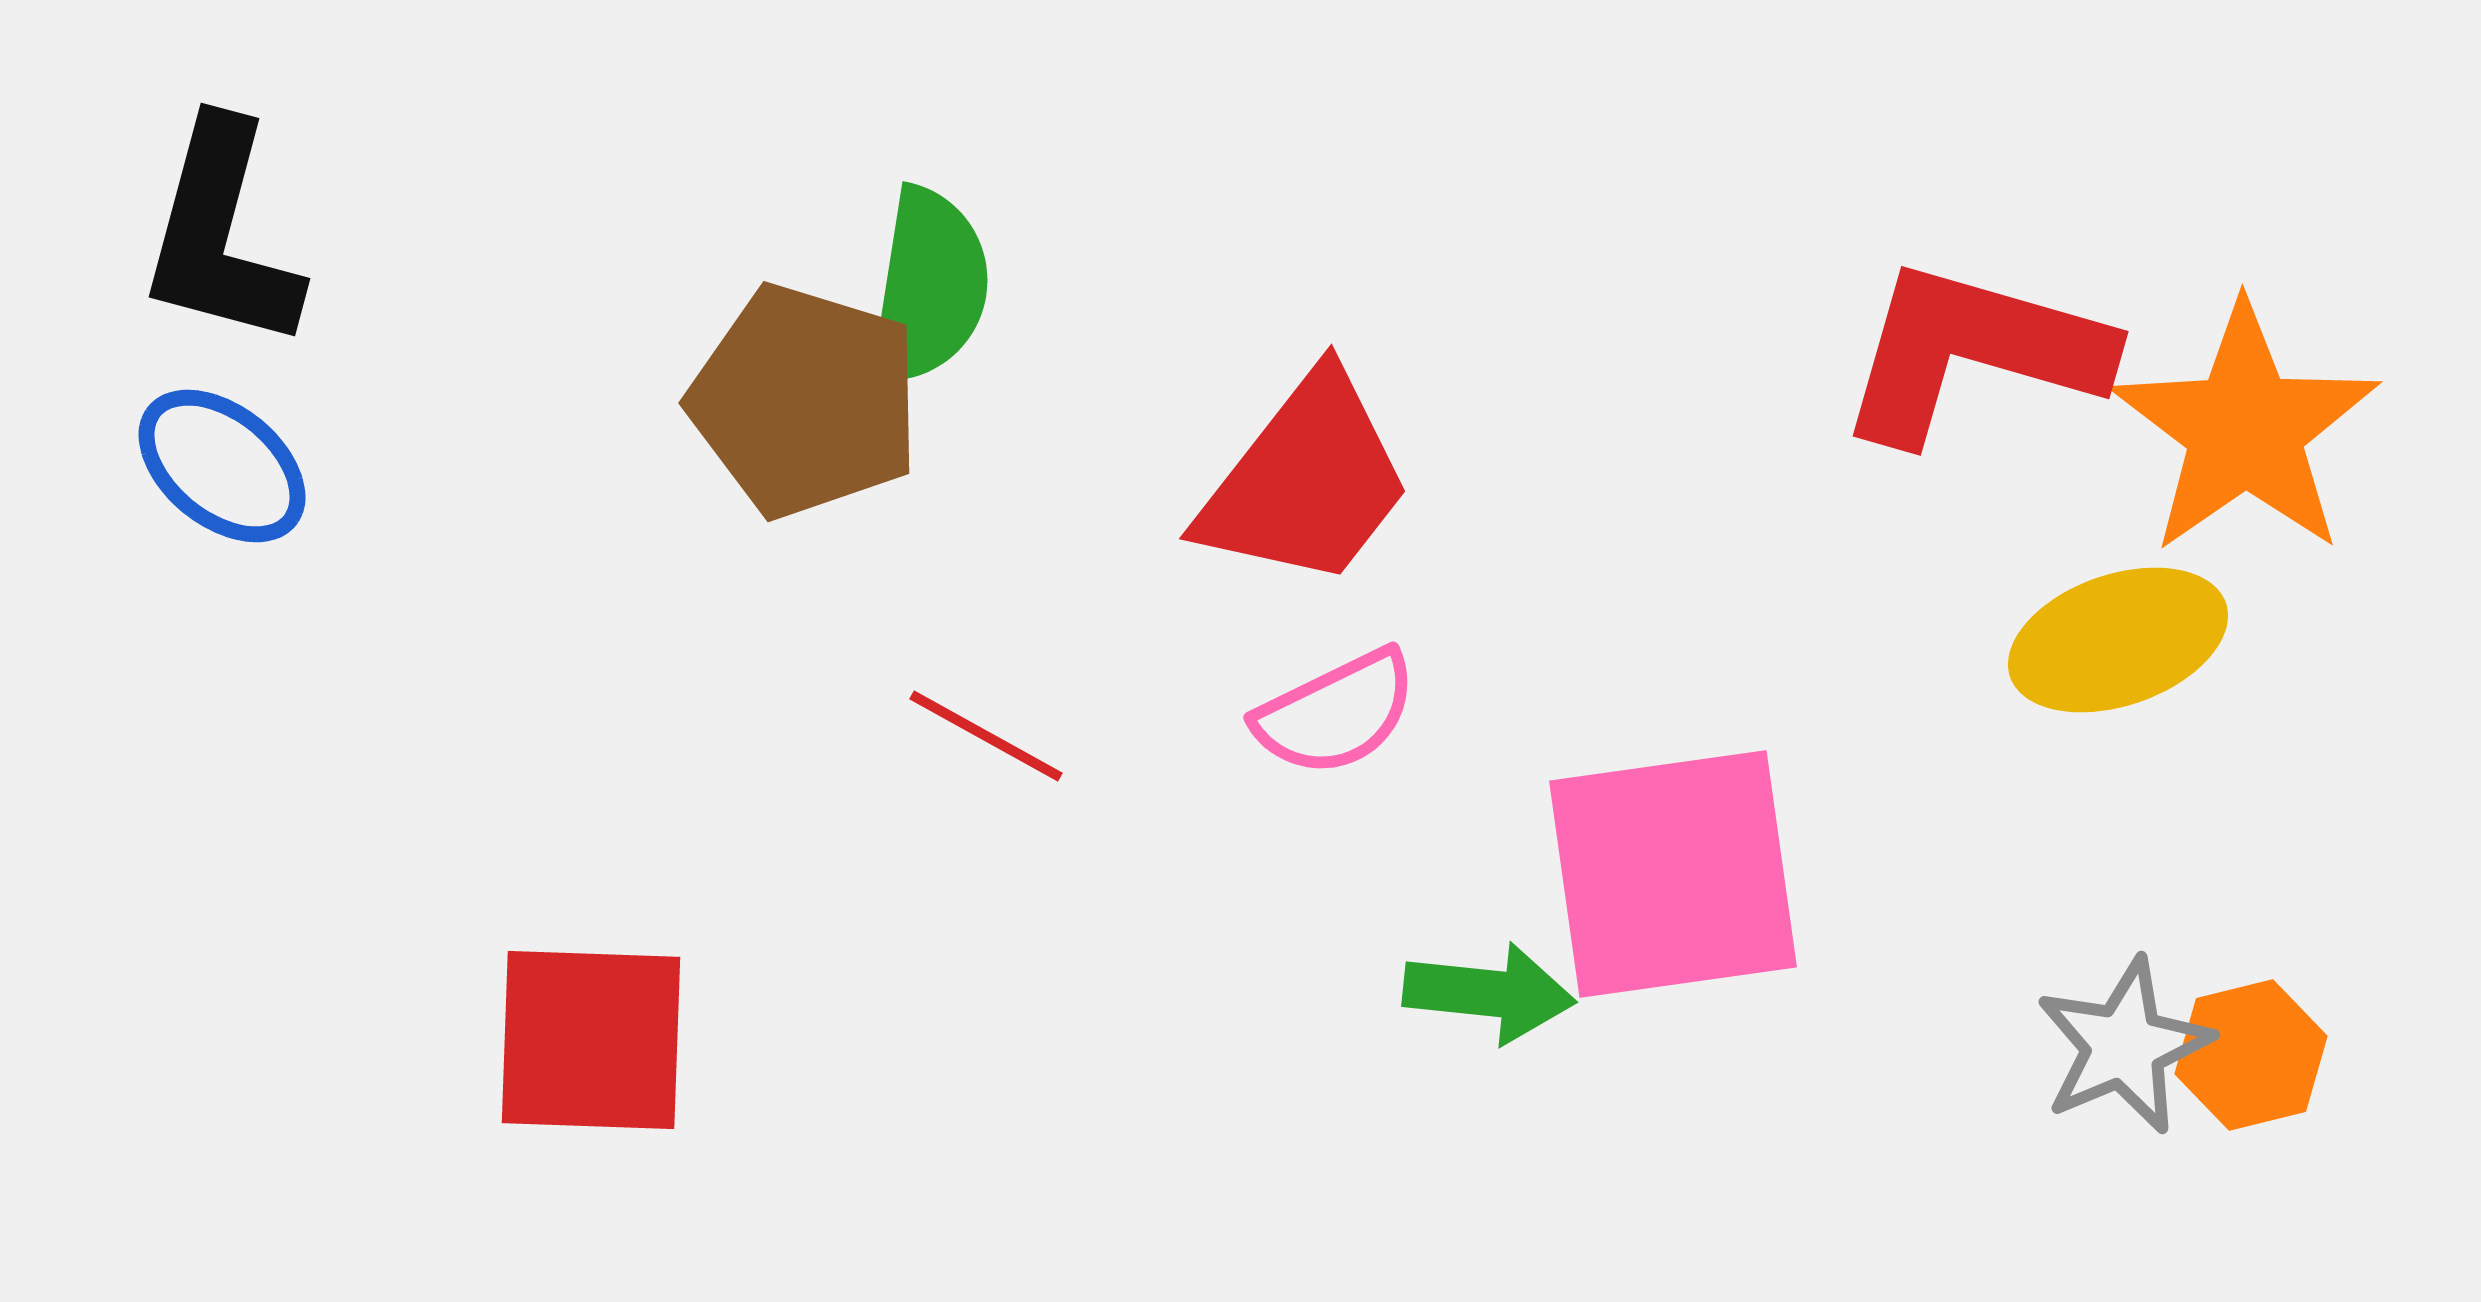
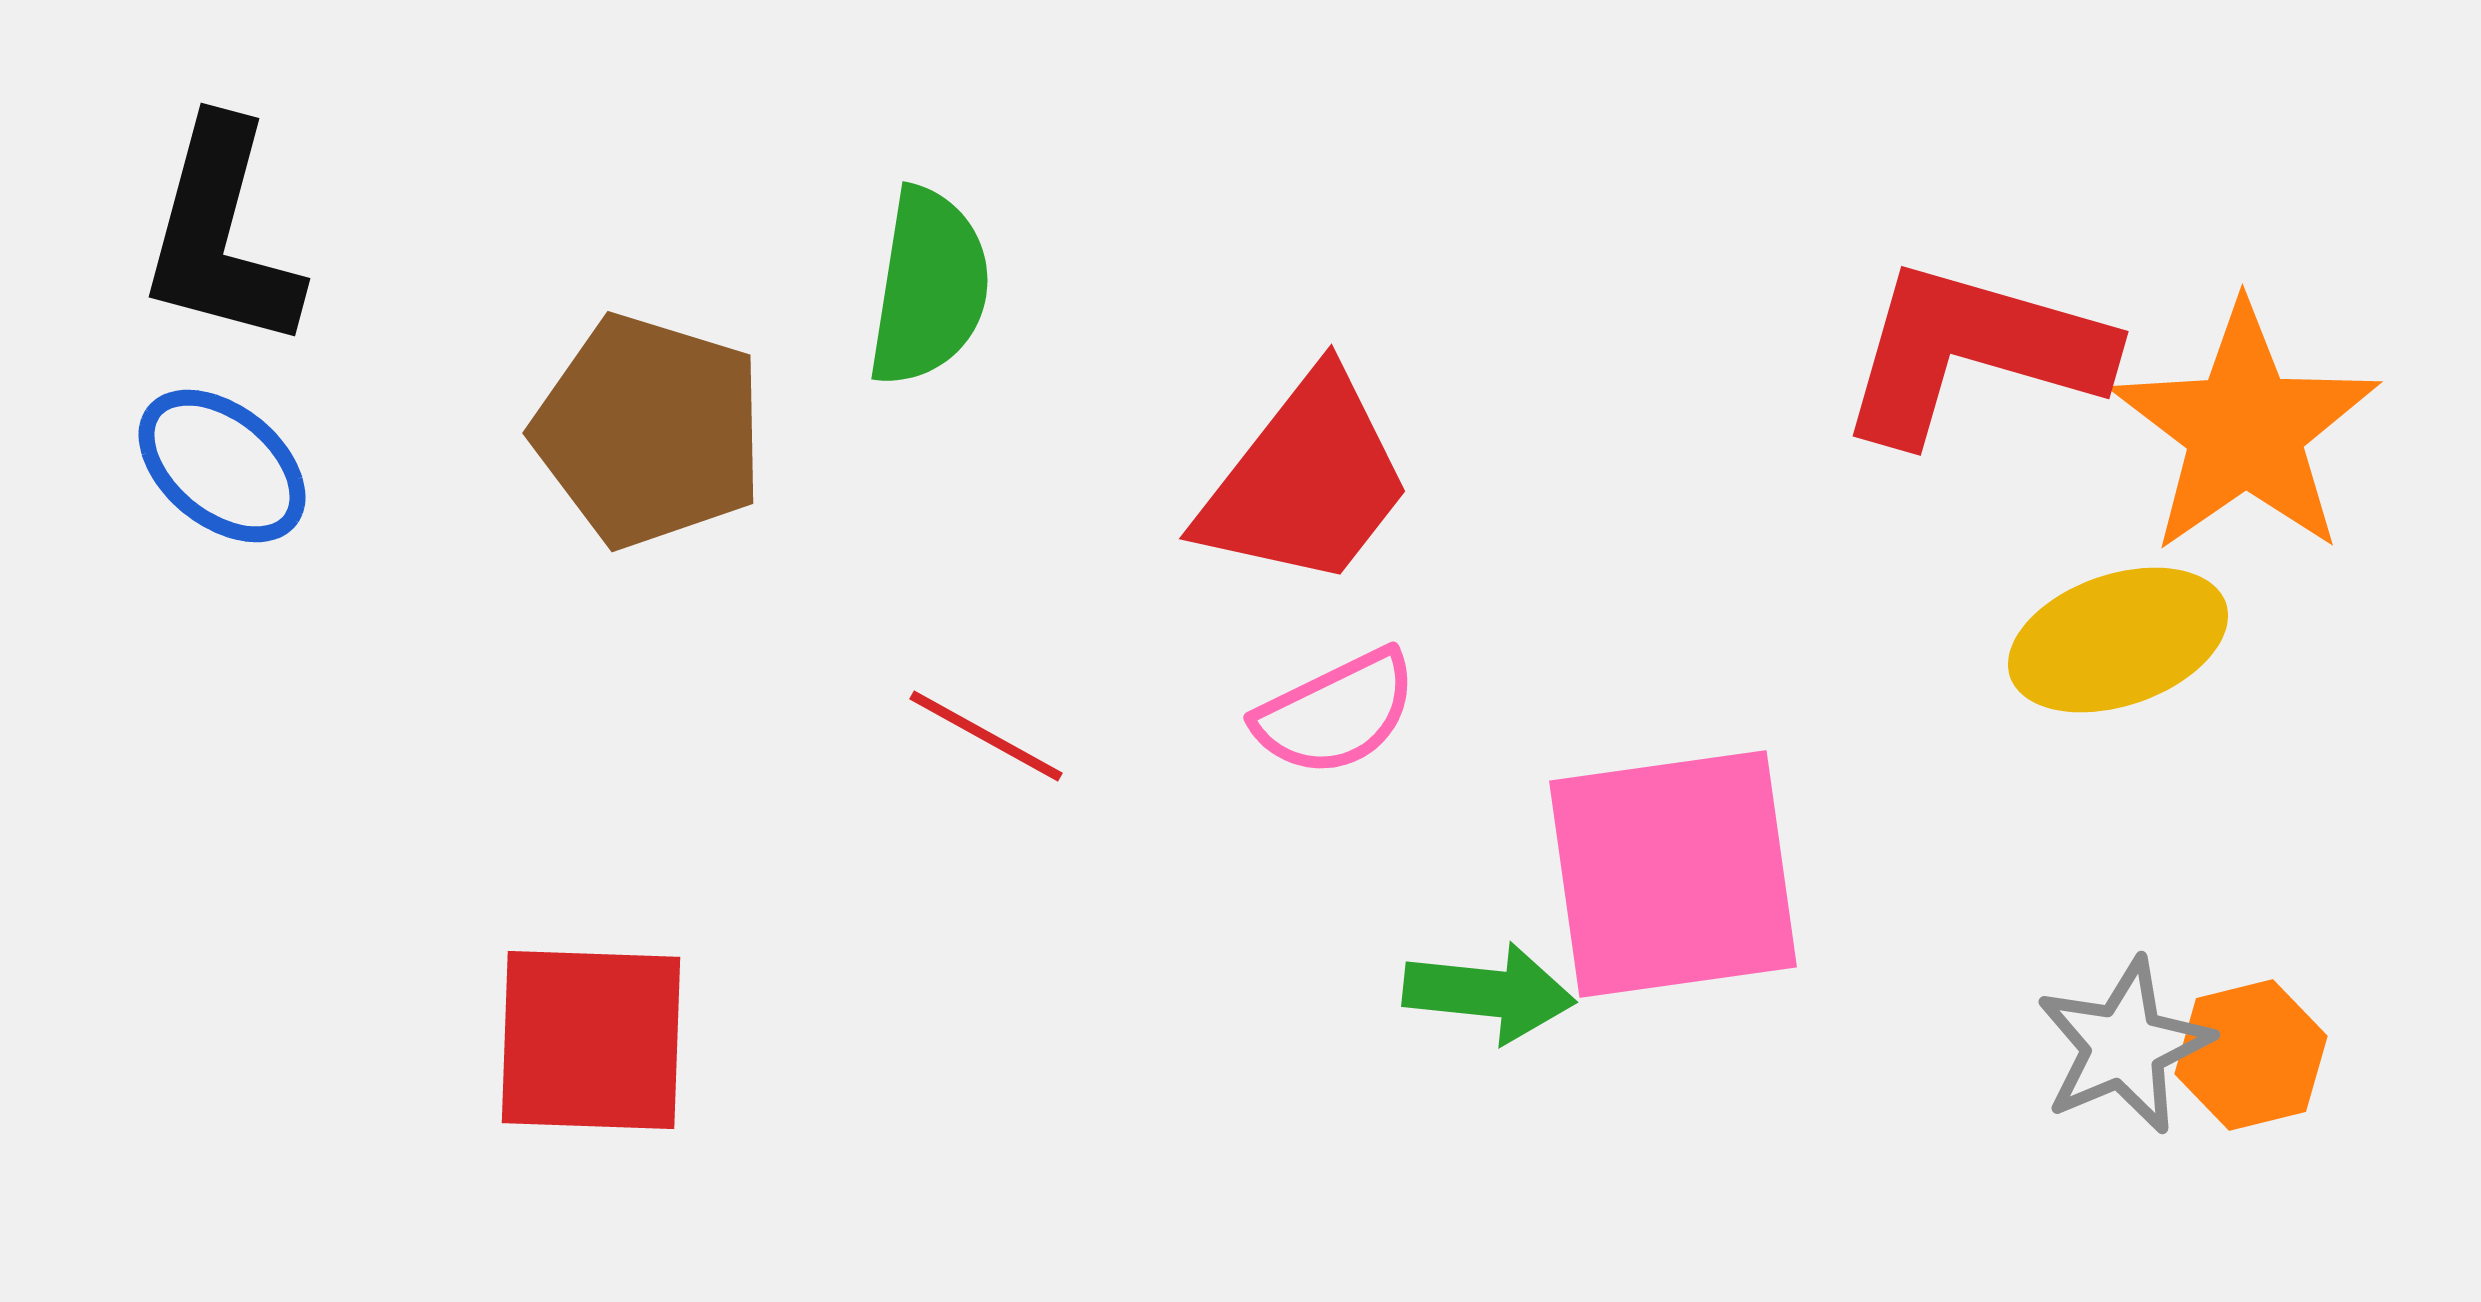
brown pentagon: moved 156 px left, 30 px down
